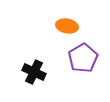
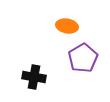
black cross: moved 5 px down; rotated 15 degrees counterclockwise
